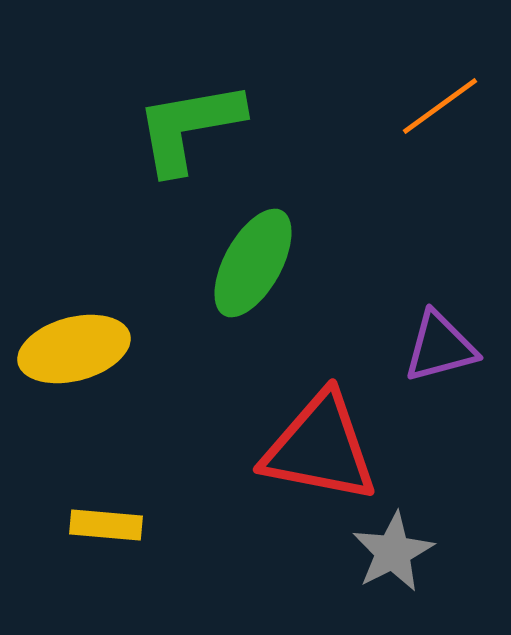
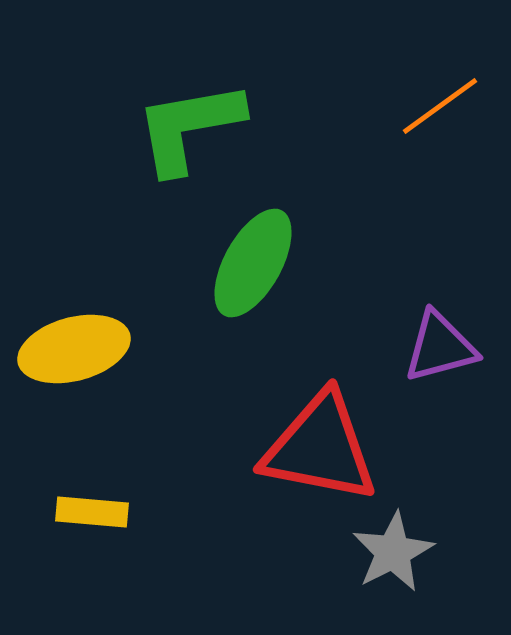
yellow rectangle: moved 14 px left, 13 px up
